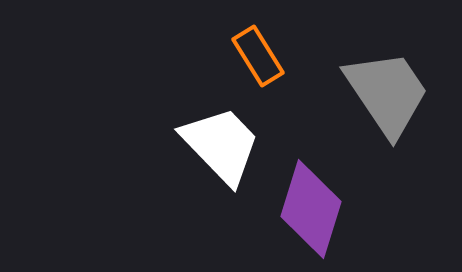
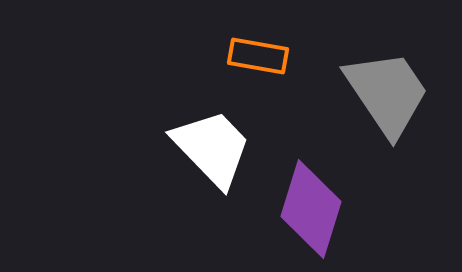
orange rectangle: rotated 48 degrees counterclockwise
white trapezoid: moved 9 px left, 3 px down
